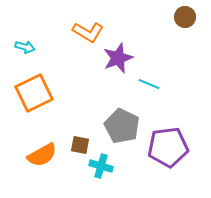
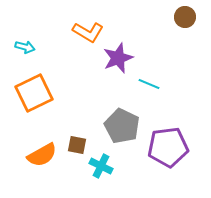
brown square: moved 3 px left
cyan cross: rotated 10 degrees clockwise
